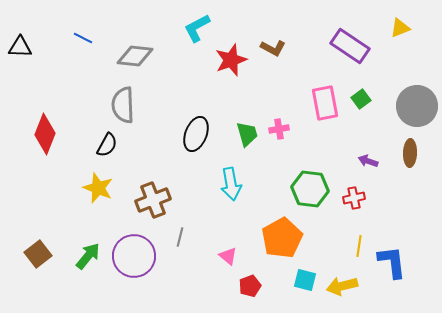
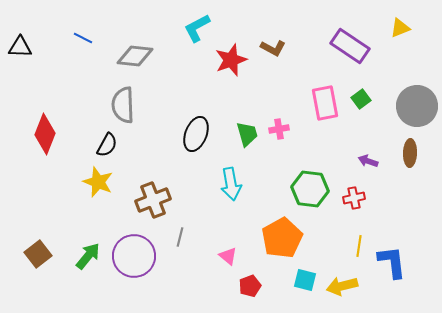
yellow star: moved 6 px up
